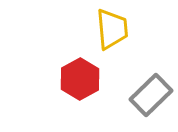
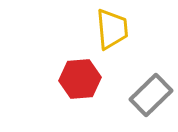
red hexagon: rotated 24 degrees clockwise
